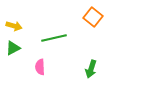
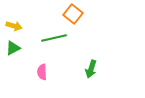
orange square: moved 20 px left, 3 px up
pink semicircle: moved 2 px right, 5 px down
